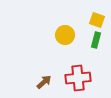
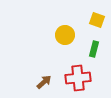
green rectangle: moved 2 px left, 9 px down
